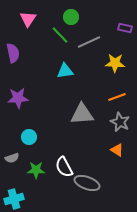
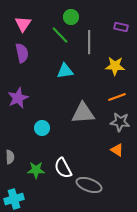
pink triangle: moved 5 px left, 5 px down
purple rectangle: moved 4 px left, 1 px up
gray line: rotated 65 degrees counterclockwise
purple semicircle: moved 9 px right
yellow star: moved 3 px down
purple star: rotated 20 degrees counterclockwise
gray triangle: moved 1 px right, 1 px up
gray star: rotated 18 degrees counterclockwise
cyan circle: moved 13 px right, 9 px up
gray semicircle: moved 2 px left, 1 px up; rotated 72 degrees counterclockwise
white semicircle: moved 1 px left, 1 px down
gray ellipse: moved 2 px right, 2 px down
